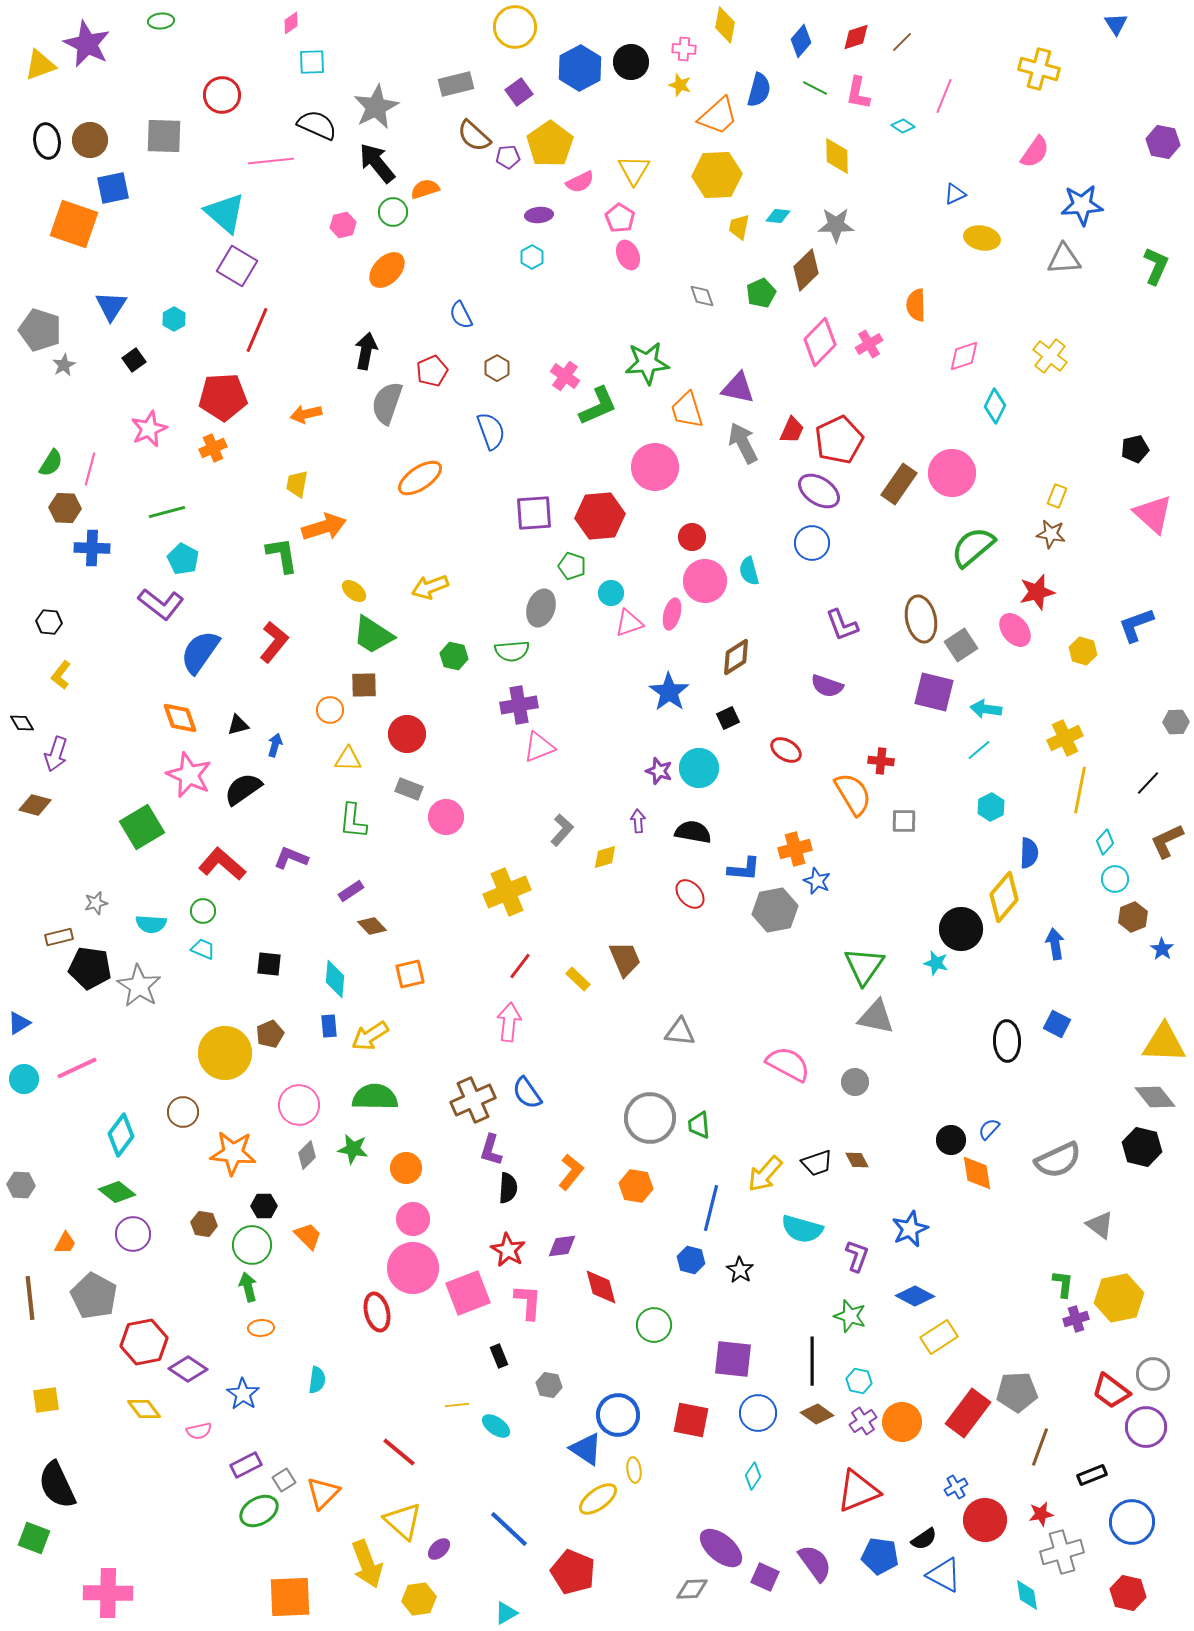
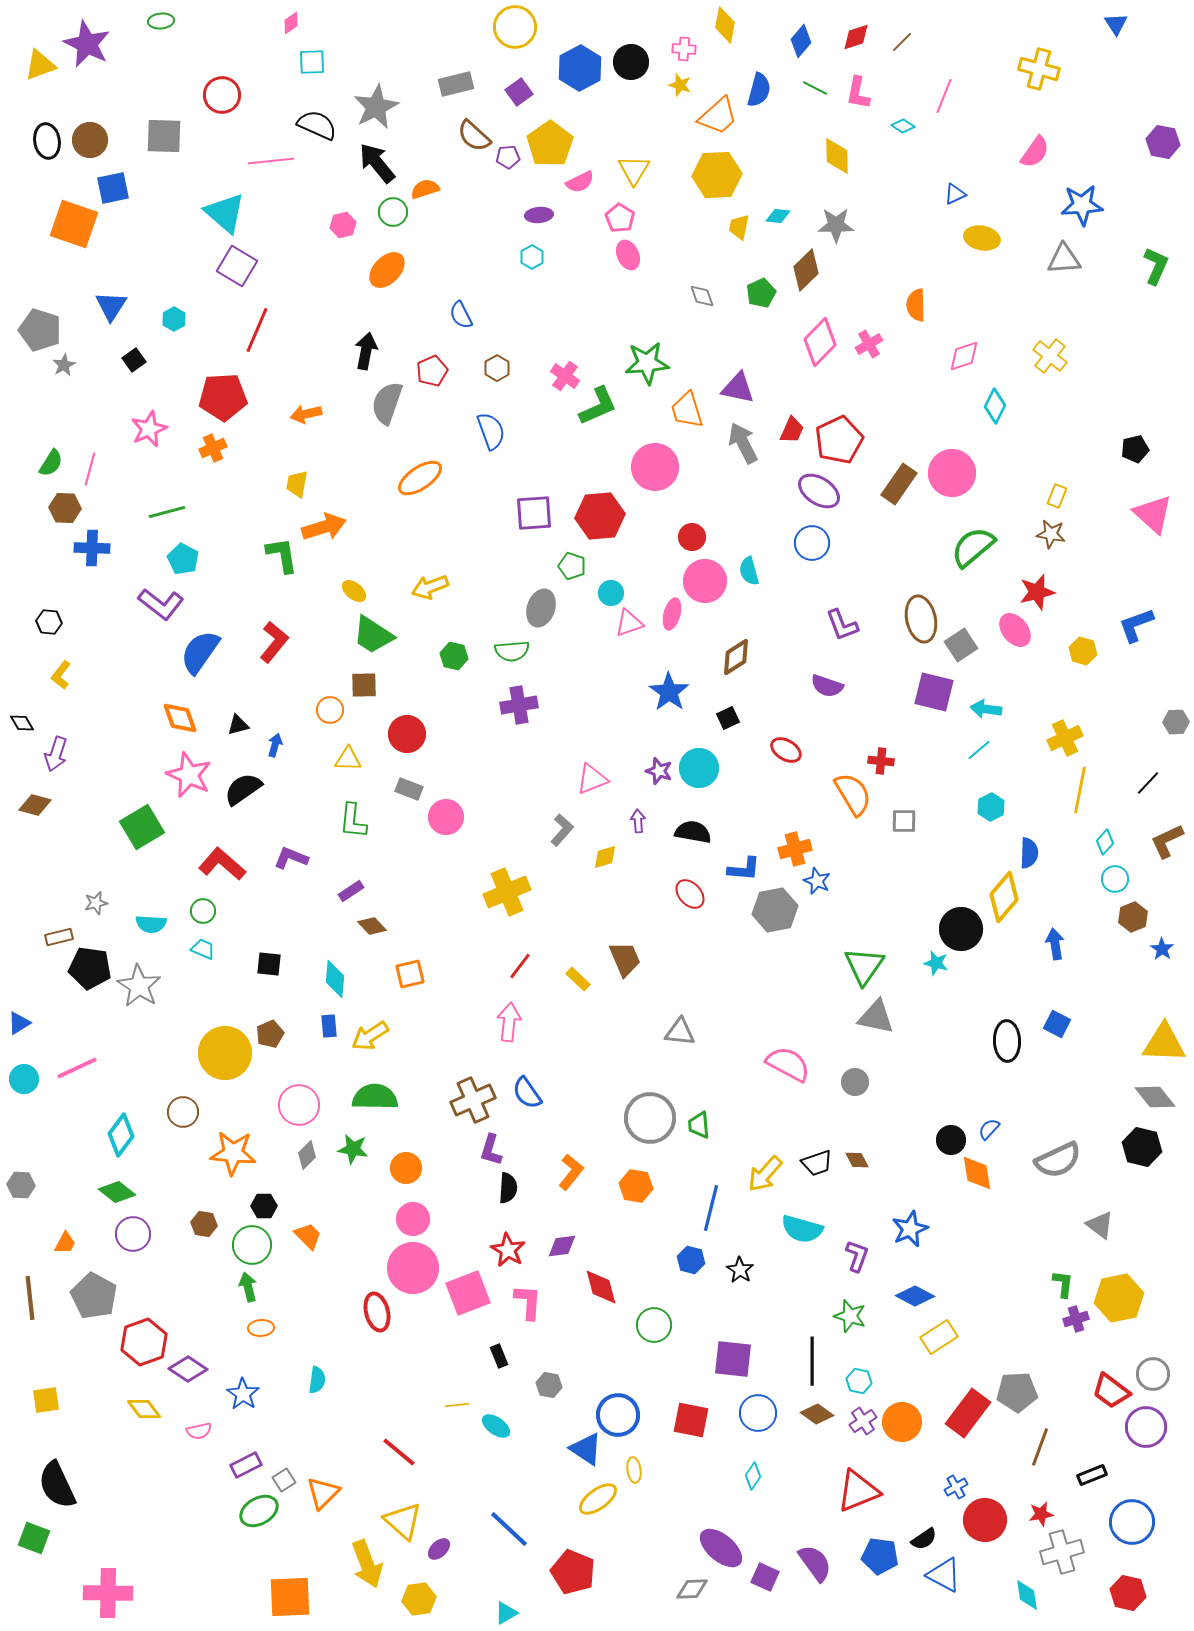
pink triangle at (539, 747): moved 53 px right, 32 px down
red hexagon at (144, 1342): rotated 9 degrees counterclockwise
